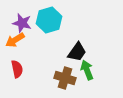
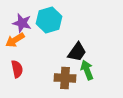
brown cross: rotated 15 degrees counterclockwise
